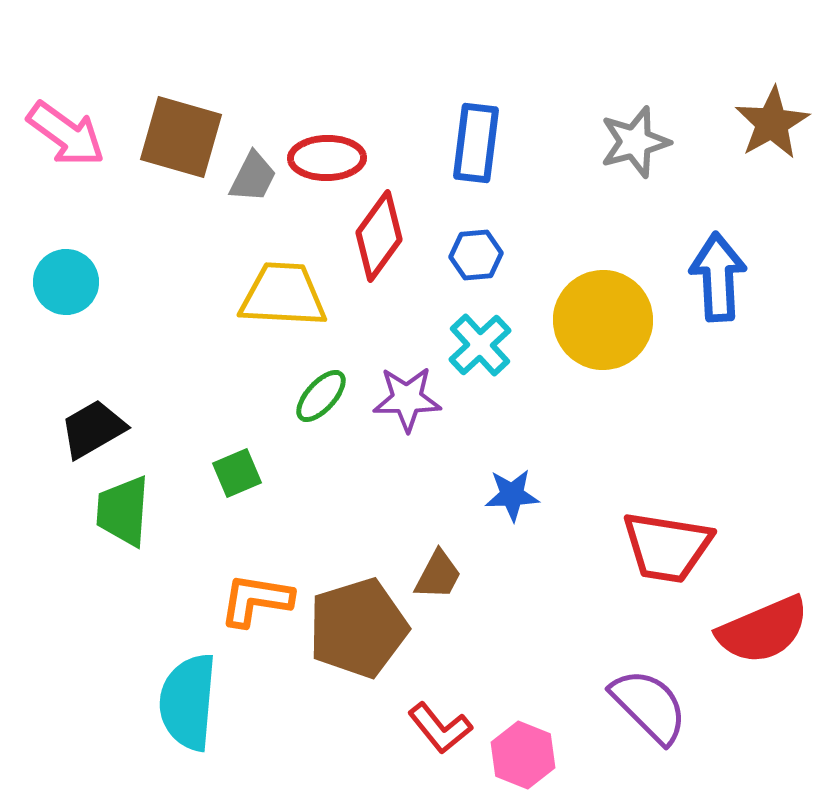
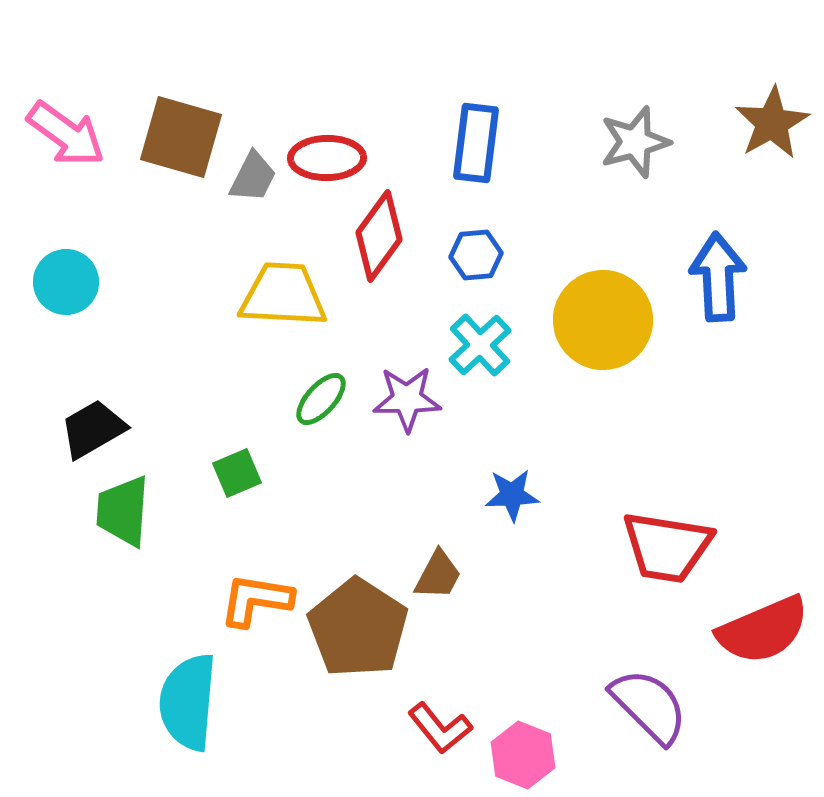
green ellipse: moved 3 px down
brown pentagon: rotated 22 degrees counterclockwise
